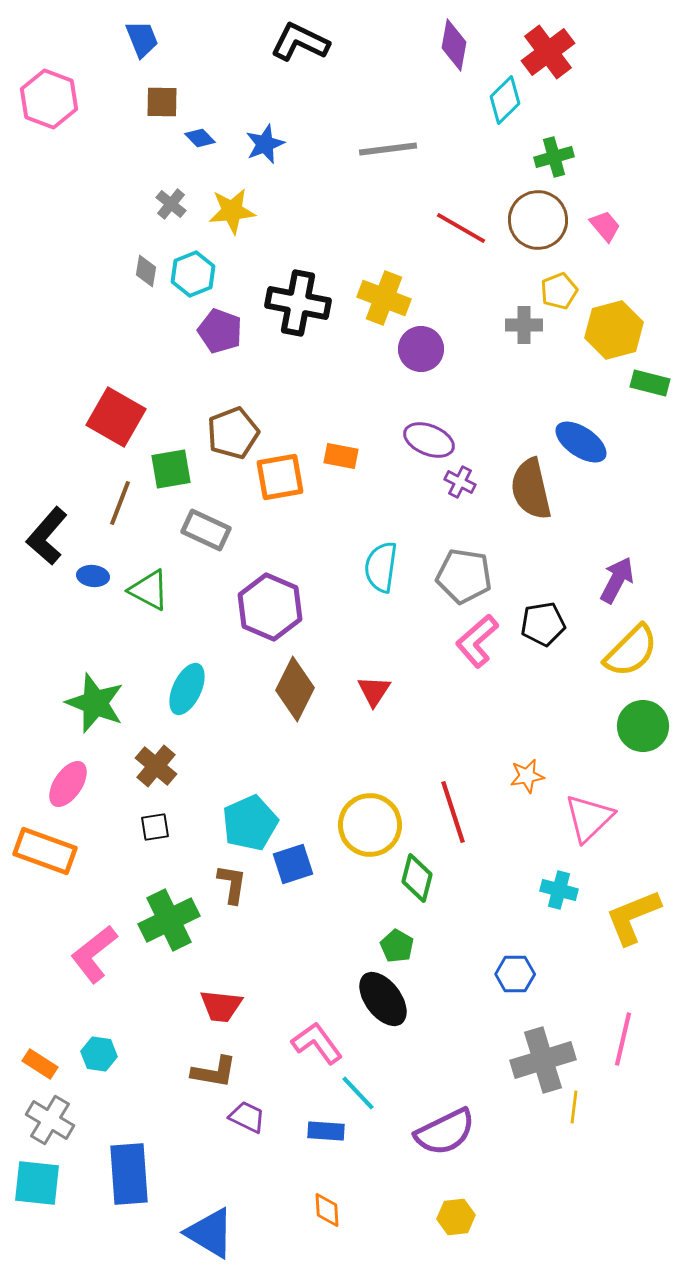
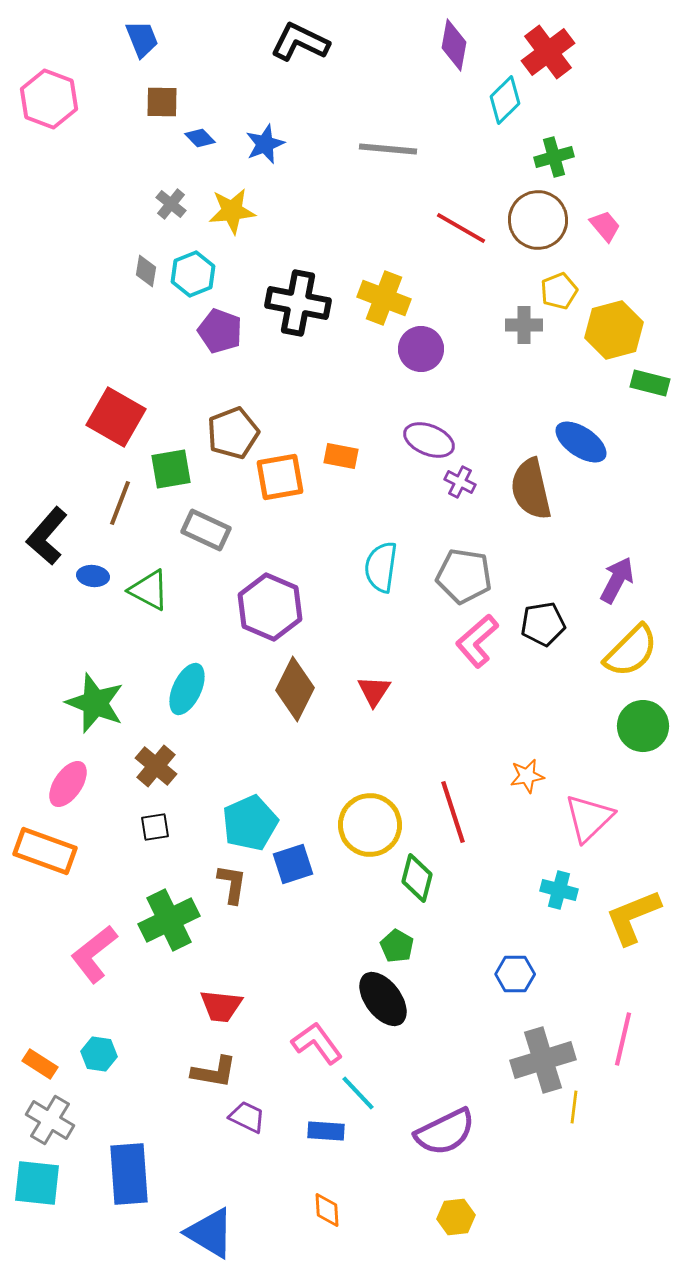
gray line at (388, 149): rotated 12 degrees clockwise
